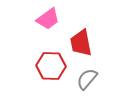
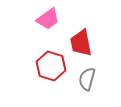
red hexagon: rotated 16 degrees clockwise
gray semicircle: rotated 25 degrees counterclockwise
